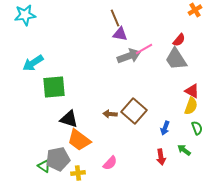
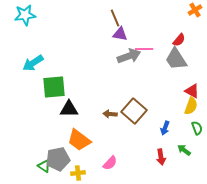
pink line: rotated 30 degrees clockwise
black triangle: moved 10 px up; rotated 18 degrees counterclockwise
